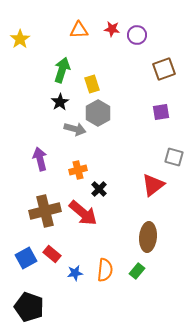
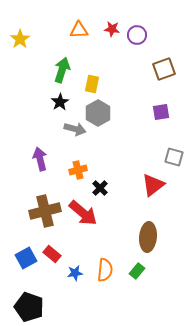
yellow rectangle: rotated 30 degrees clockwise
black cross: moved 1 px right, 1 px up
